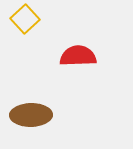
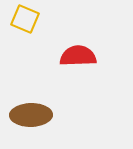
yellow square: rotated 24 degrees counterclockwise
